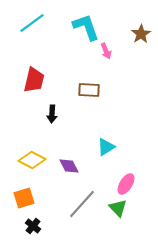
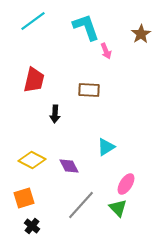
cyan line: moved 1 px right, 2 px up
black arrow: moved 3 px right
gray line: moved 1 px left, 1 px down
black cross: moved 1 px left
